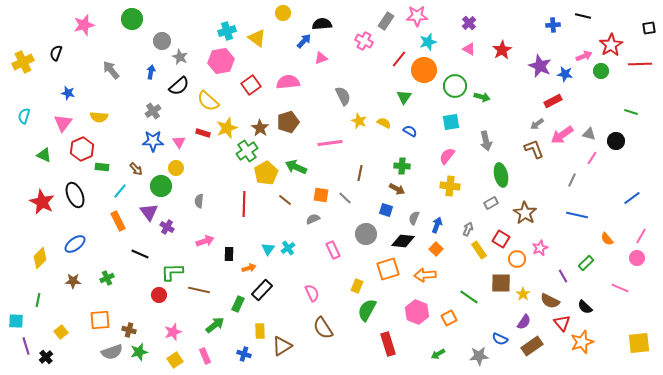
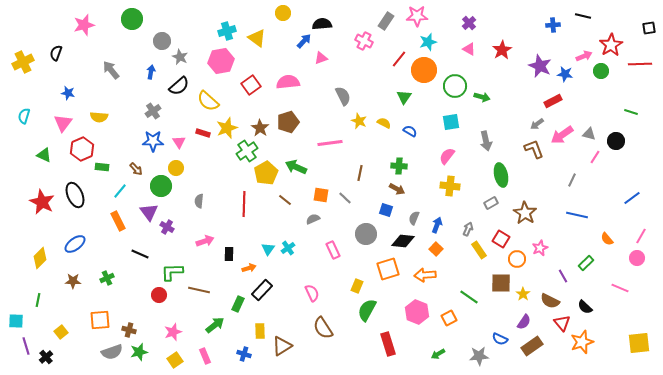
pink line at (592, 158): moved 3 px right, 1 px up
green cross at (402, 166): moved 3 px left
